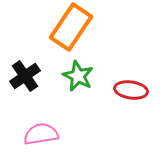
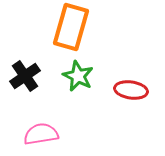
orange rectangle: rotated 18 degrees counterclockwise
